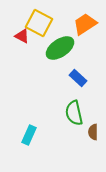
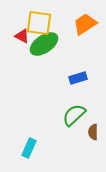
yellow square: rotated 20 degrees counterclockwise
green ellipse: moved 16 px left, 4 px up
blue rectangle: rotated 60 degrees counterclockwise
green semicircle: moved 2 px down; rotated 60 degrees clockwise
cyan rectangle: moved 13 px down
